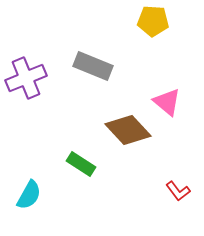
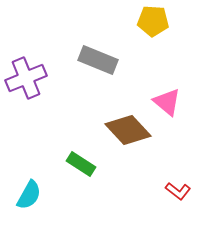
gray rectangle: moved 5 px right, 6 px up
red L-shape: rotated 15 degrees counterclockwise
